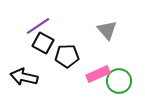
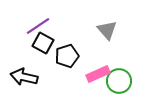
black pentagon: rotated 15 degrees counterclockwise
